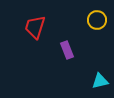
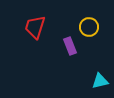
yellow circle: moved 8 px left, 7 px down
purple rectangle: moved 3 px right, 4 px up
